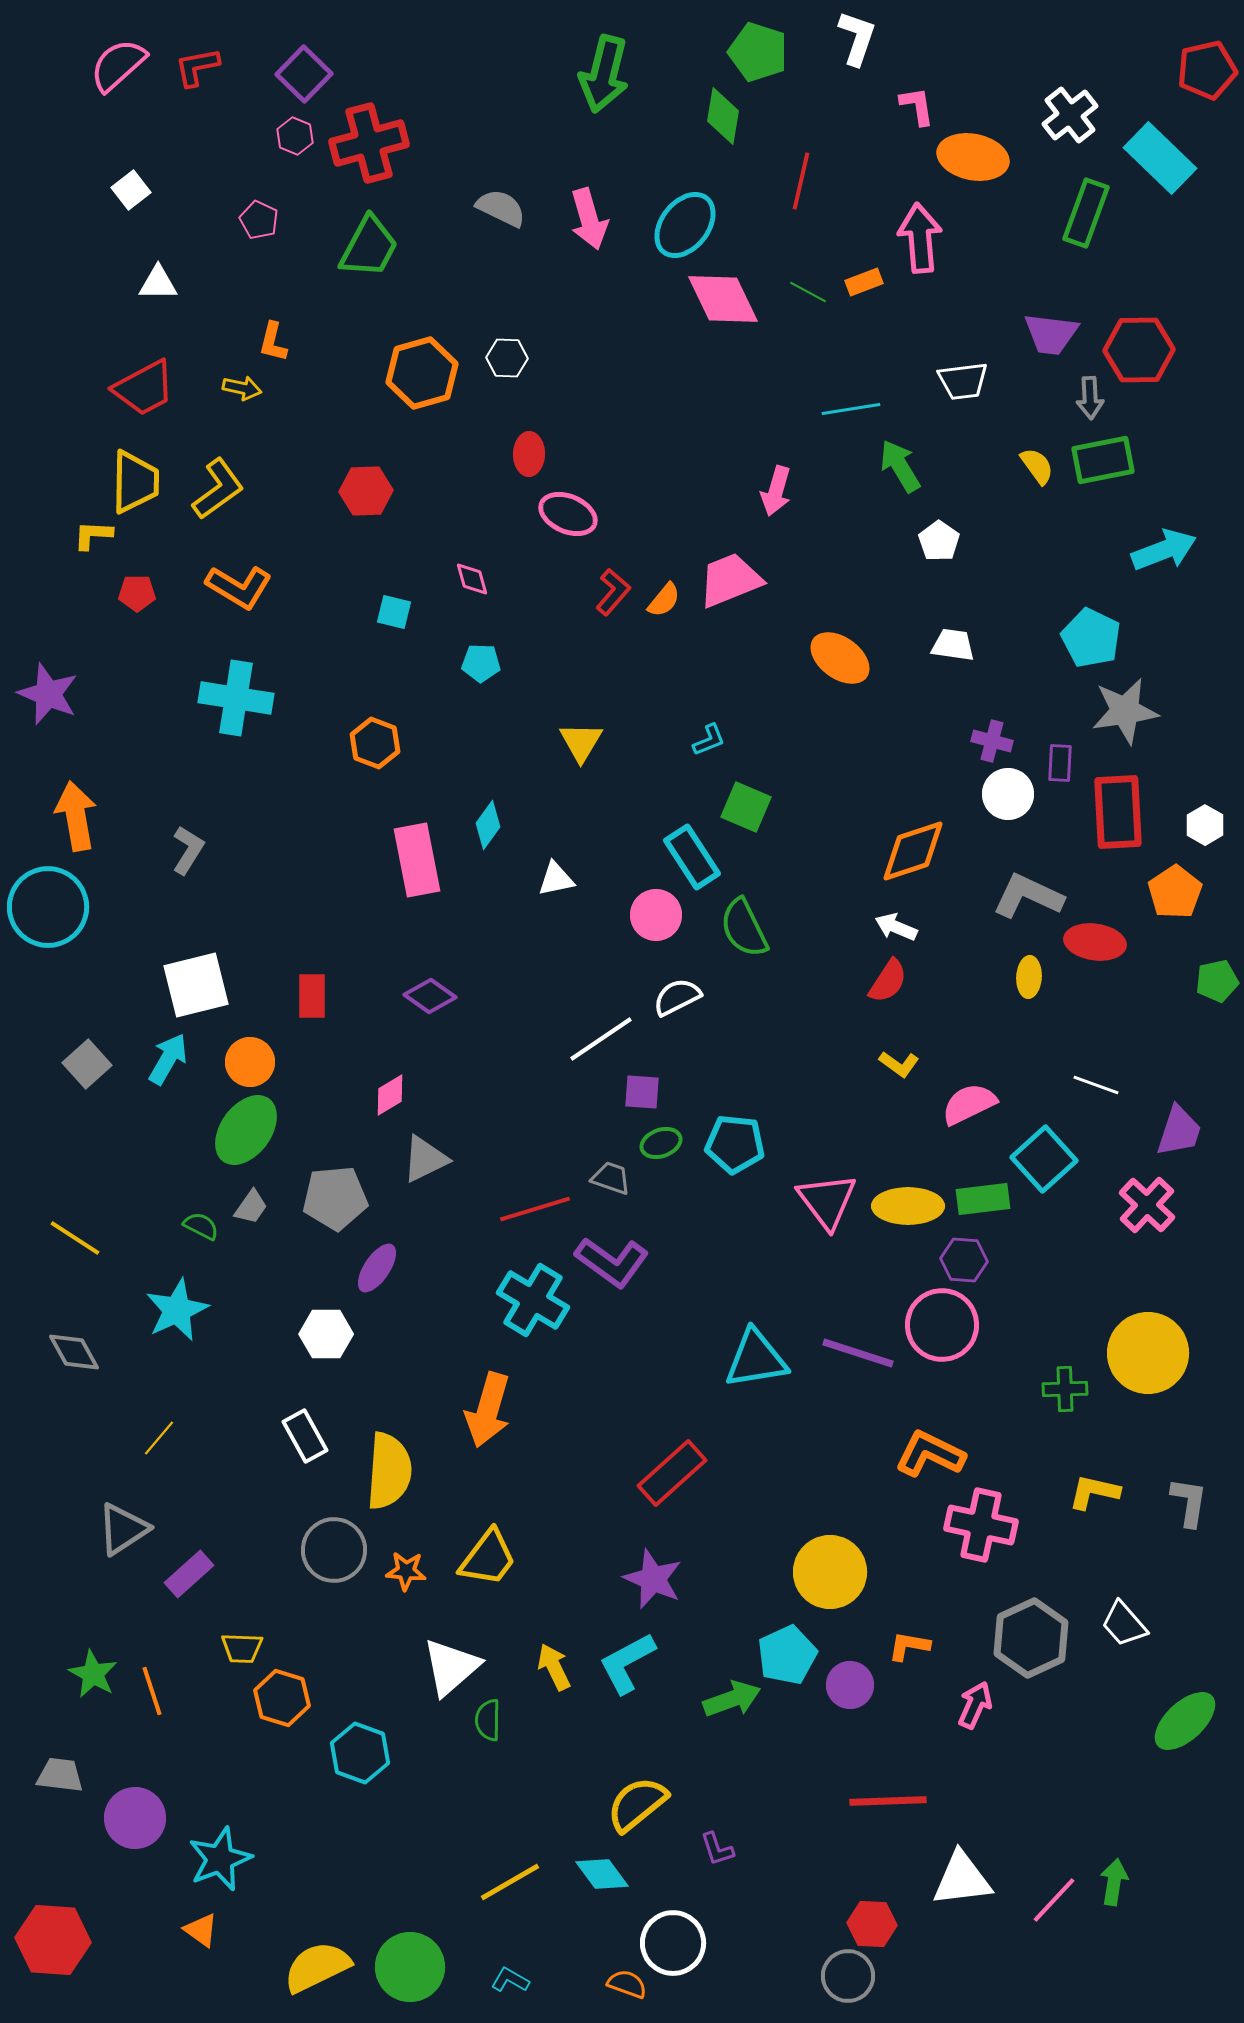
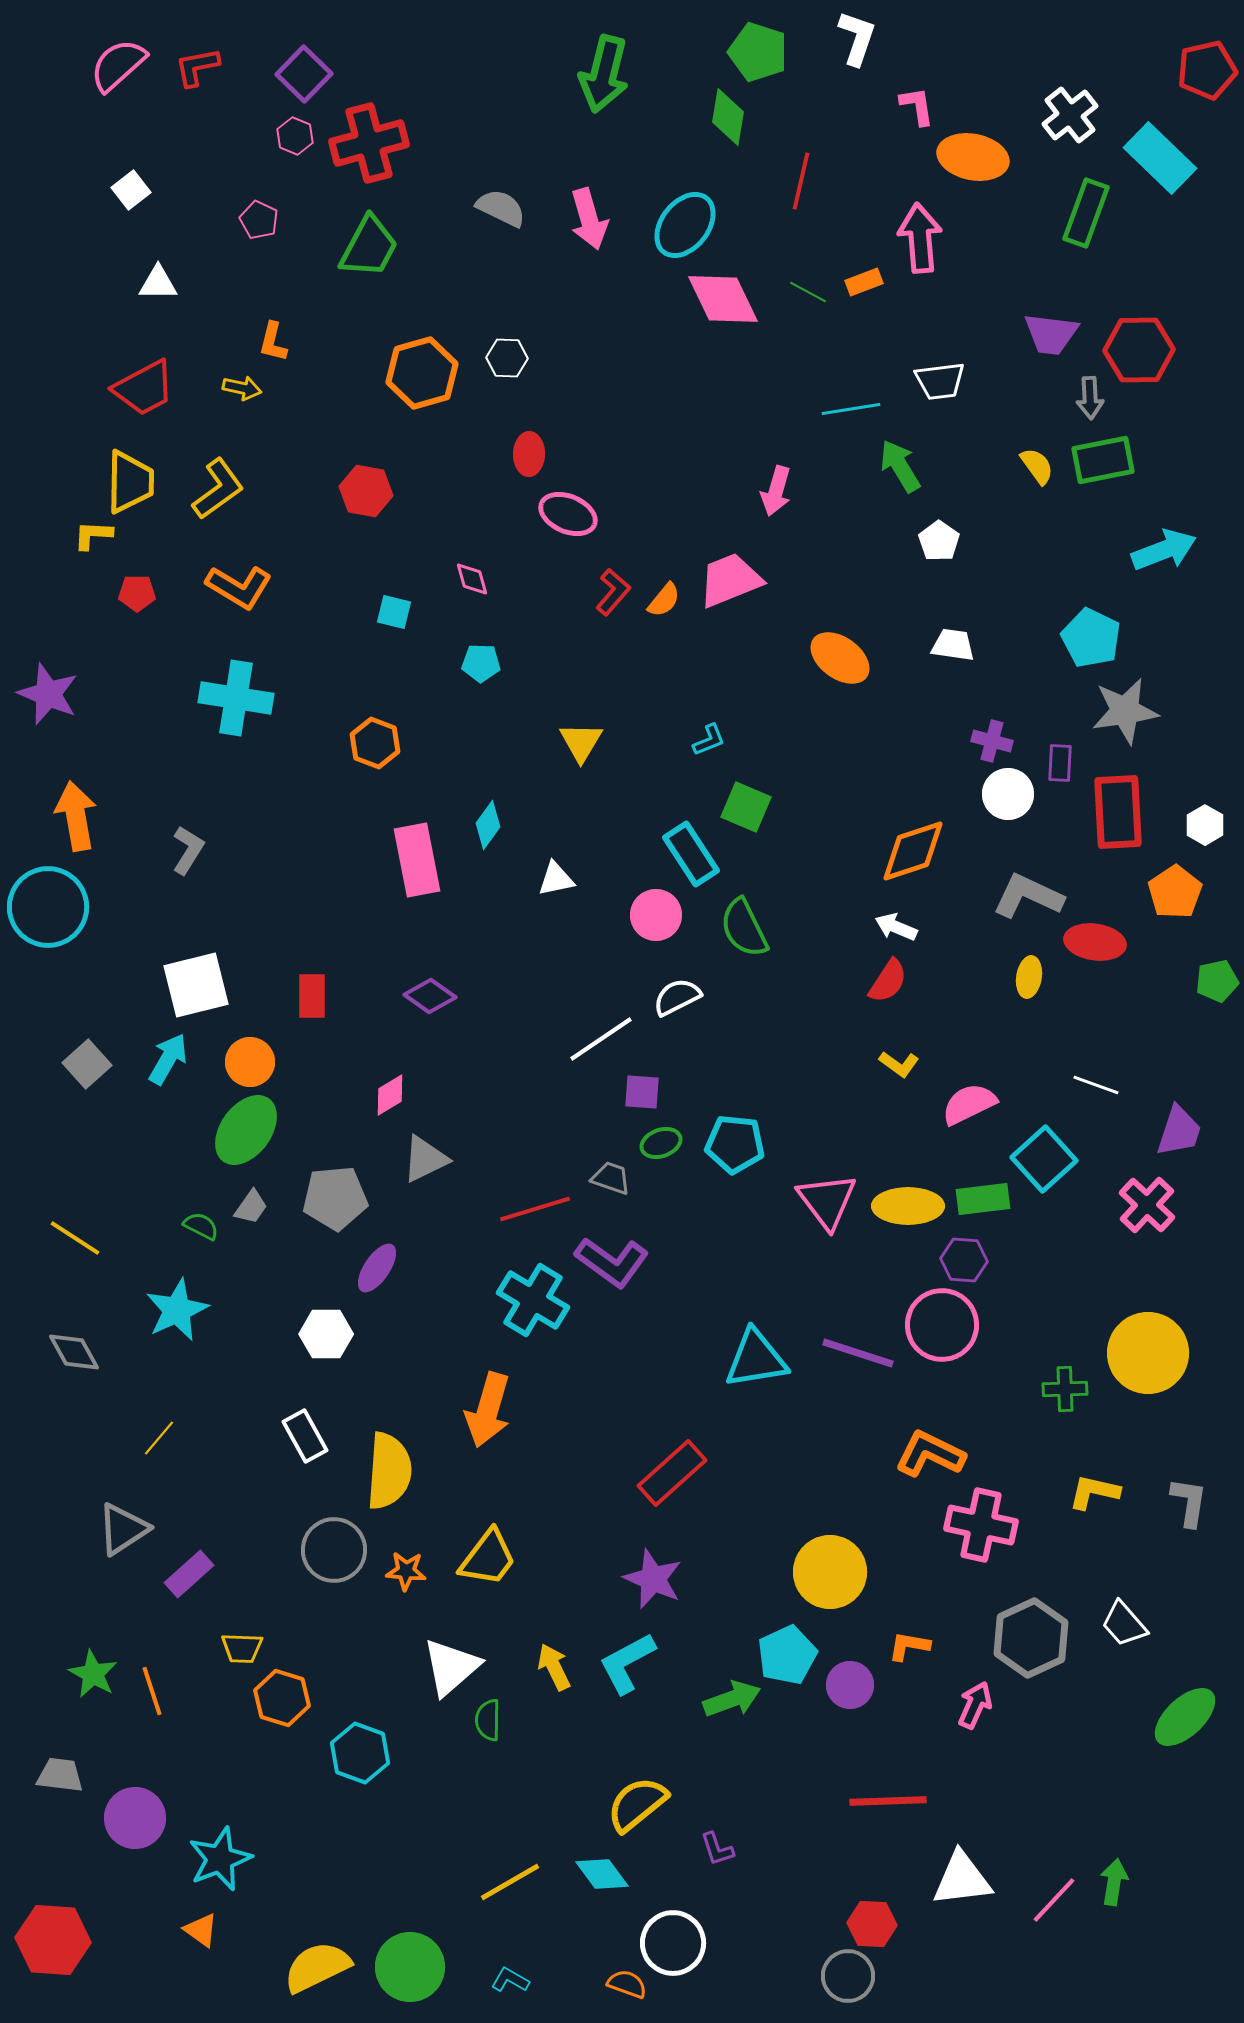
green diamond at (723, 116): moved 5 px right, 1 px down
white trapezoid at (963, 381): moved 23 px left
yellow trapezoid at (135, 482): moved 5 px left
red hexagon at (366, 491): rotated 12 degrees clockwise
cyan rectangle at (692, 857): moved 1 px left, 3 px up
yellow ellipse at (1029, 977): rotated 6 degrees clockwise
green ellipse at (1185, 1721): moved 4 px up
